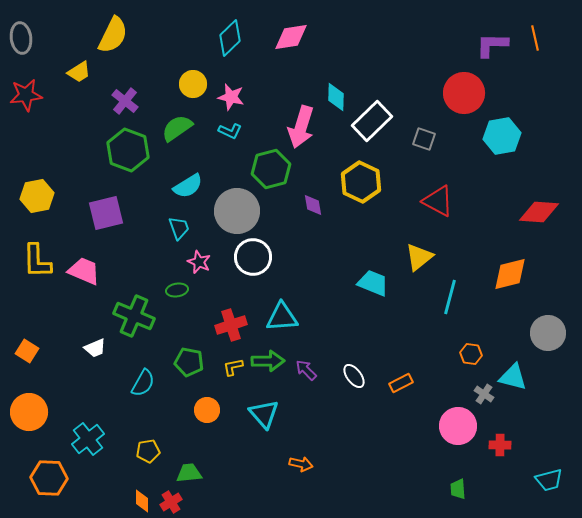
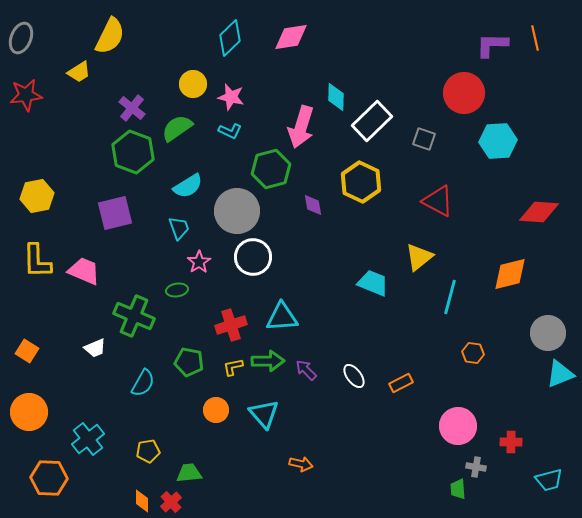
yellow semicircle at (113, 35): moved 3 px left, 1 px down
gray ellipse at (21, 38): rotated 28 degrees clockwise
purple cross at (125, 101): moved 7 px right, 7 px down
cyan hexagon at (502, 136): moved 4 px left, 5 px down; rotated 6 degrees clockwise
green hexagon at (128, 150): moved 5 px right, 2 px down
purple square at (106, 213): moved 9 px right
pink star at (199, 262): rotated 15 degrees clockwise
orange hexagon at (471, 354): moved 2 px right, 1 px up
cyan triangle at (513, 377): moved 47 px right, 3 px up; rotated 36 degrees counterclockwise
gray cross at (484, 394): moved 8 px left, 73 px down; rotated 24 degrees counterclockwise
orange circle at (207, 410): moved 9 px right
red cross at (500, 445): moved 11 px right, 3 px up
red cross at (171, 502): rotated 10 degrees counterclockwise
